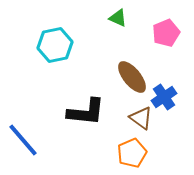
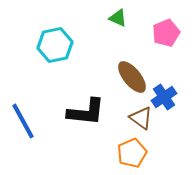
blue line: moved 19 px up; rotated 12 degrees clockwise
